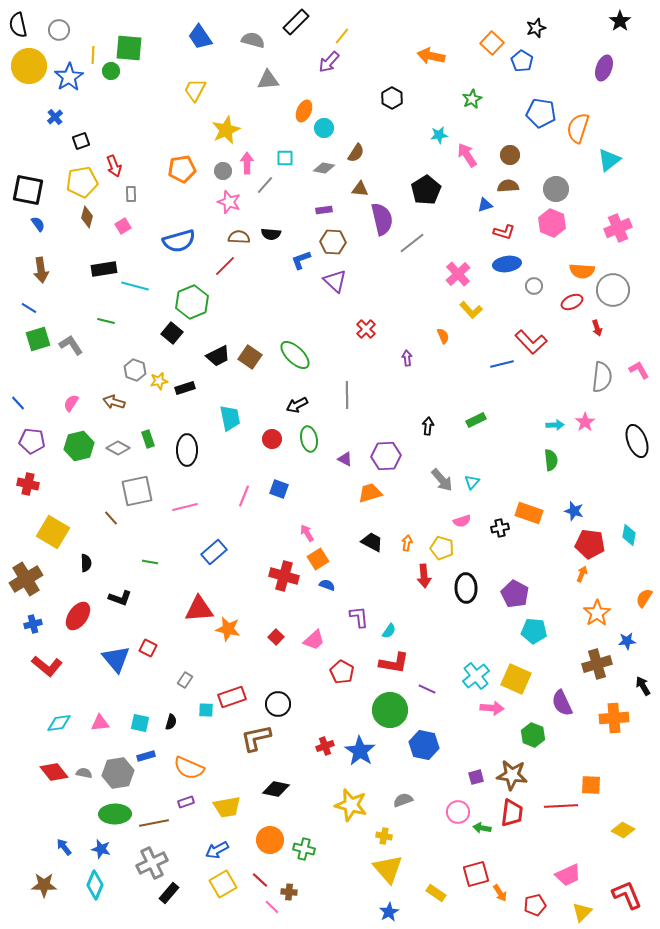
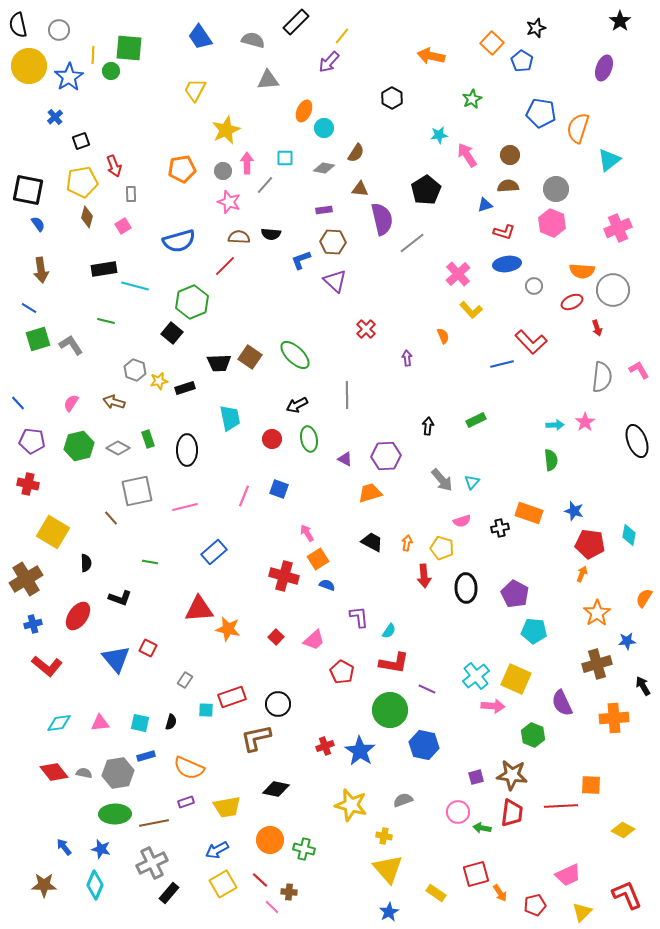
black trapezoid at (218, 356): moved 1 px right, 7 px down; rotated 25 degrees clockwise
pink arrow at (492, 708): moved 1 px right, 2 px up
